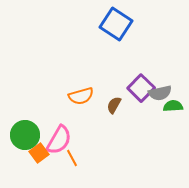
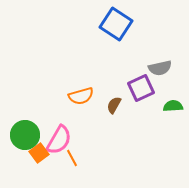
purple square: rotated 20 degrees clockwise
gray semicircle: moved 25 px up
